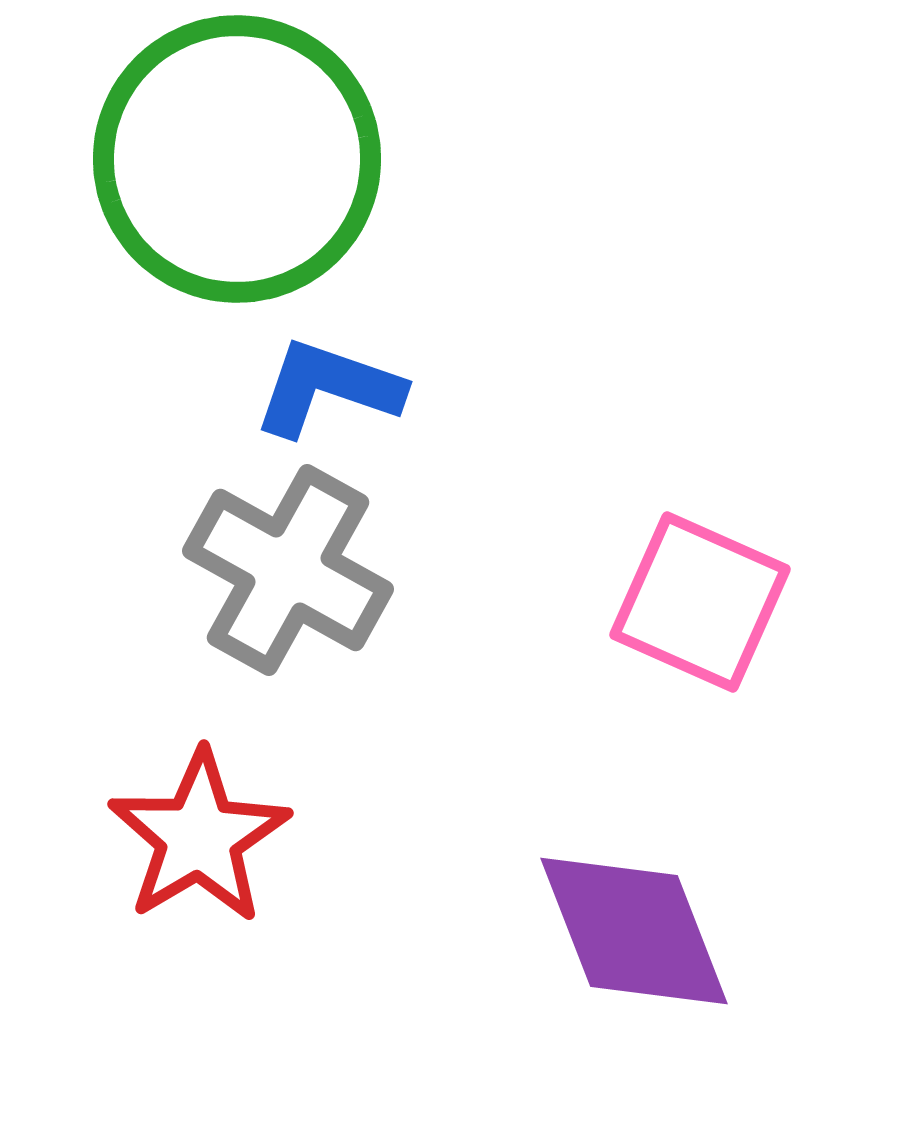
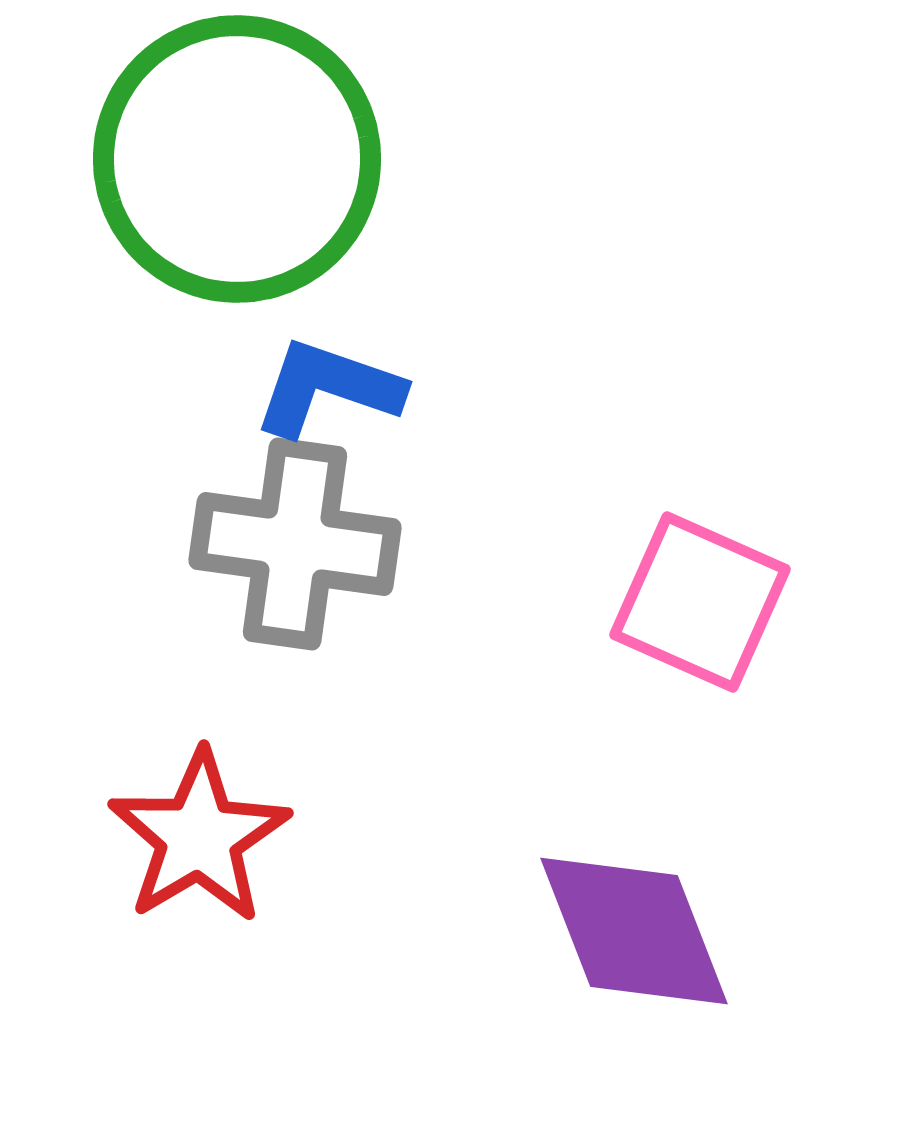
gray cross: moved 7 px right, 26 px up; rotated 21 degrees counterclockwise
